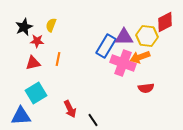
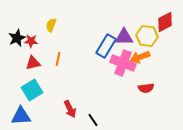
black star: moved 7 px left, 11 px down
red star: moved 6 px left
cyan square: moved 4 px left, 3 px up
